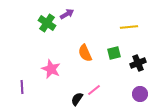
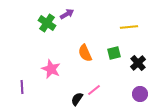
black cross: rotated 21 degrees counterclockwise
